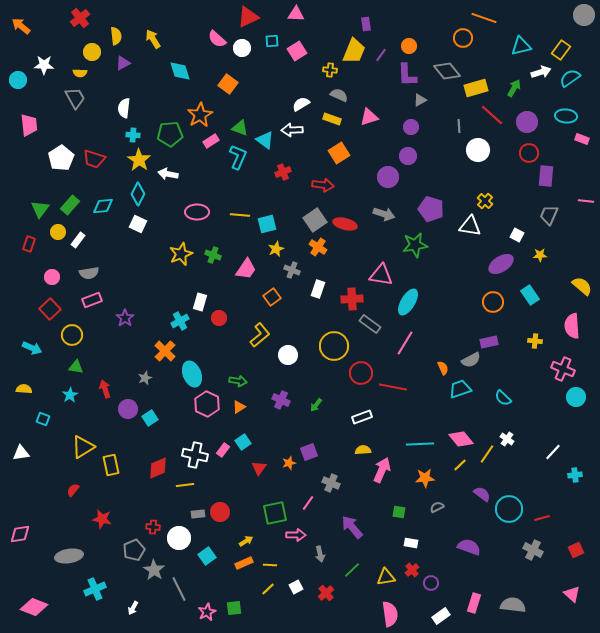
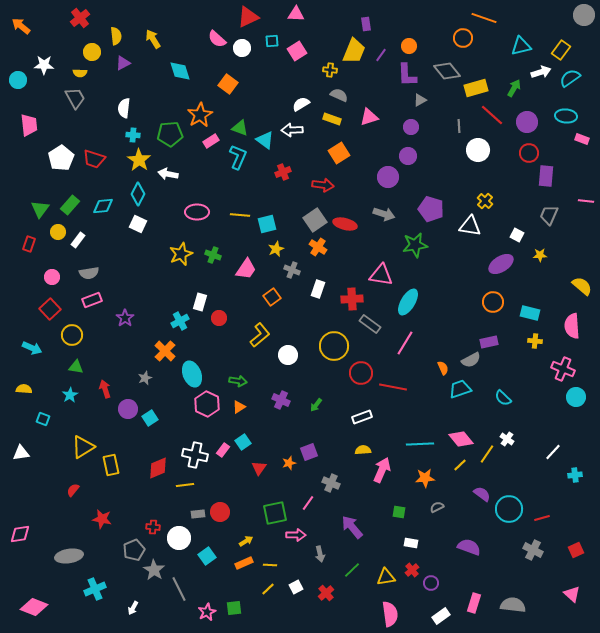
cyan rectangle at (530, 295): moved 18 px down; rotated 42 degrees counterclockwise
